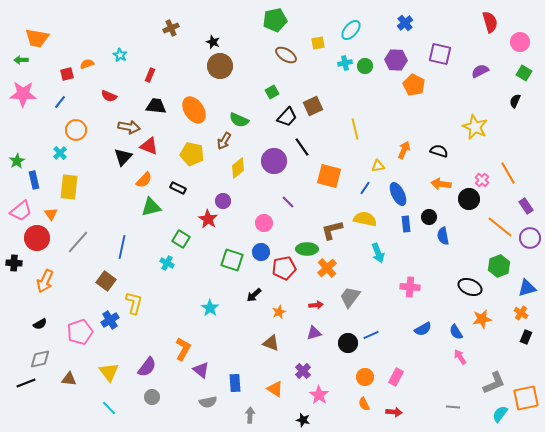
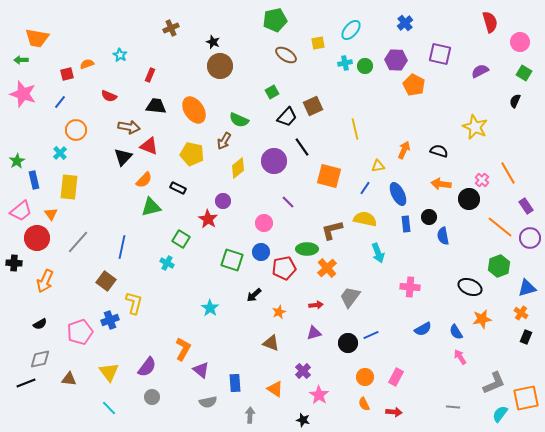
pink star at (23, 94): rotated 16 degrees clockwise
blue cross at (110, 320): rotated 12 degrees clockwise
